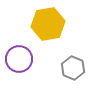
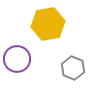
purple circle: moved 2 px left
